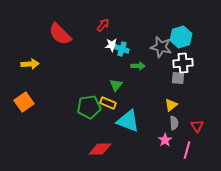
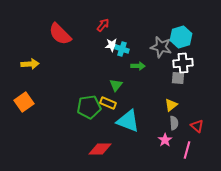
red triangle: rotated 16 degrees counterclockwise
